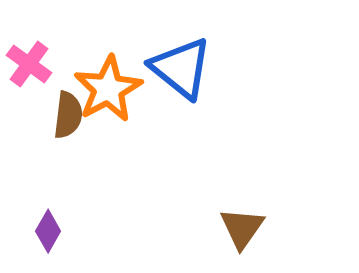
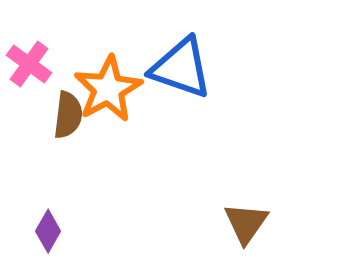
blue triangle: rotated 20 degrees counterclockwise
brown triangle: moved 4 px right, 5 px up
